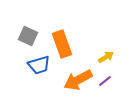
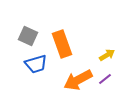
yellow arrow: moved 1 px right, 2 px up
blue trapezoid: moved 3 px left, 1 px up
purple line: moved 2 px up
